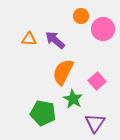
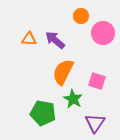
pink circle: moved 4 px down
pink square: rotated 30 degrees counterclockwise
